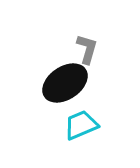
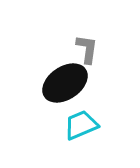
gray L-shape: rotated 8 degrees counterclockwise
